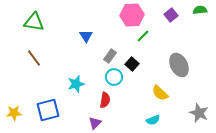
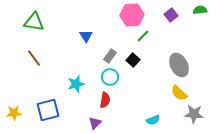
black square: moved 1 px right, 4 px up
cyan circle: moved 4 px left
yellow semicircle: moved 19 px right
gray star: moved 5 px left, 1 px down; rotated 18 degrees counterclockwise
